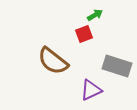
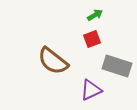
red square: moved 8 px right, 5 px down
